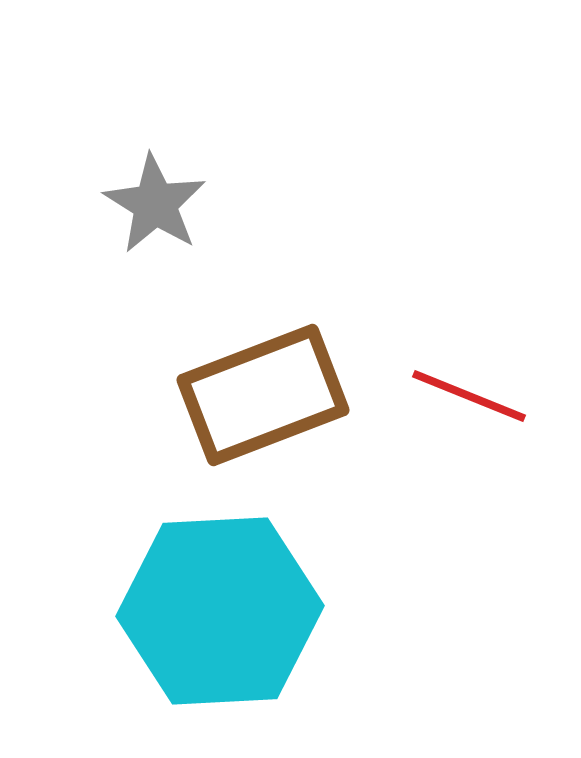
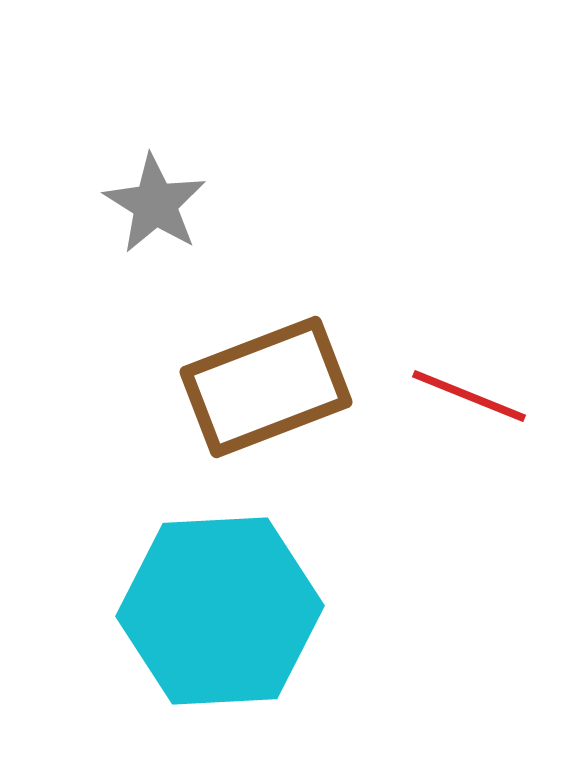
brown rectangle: moved 3 px right, 8 px up
